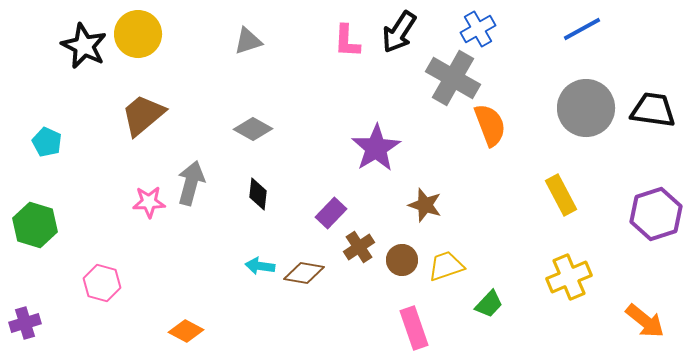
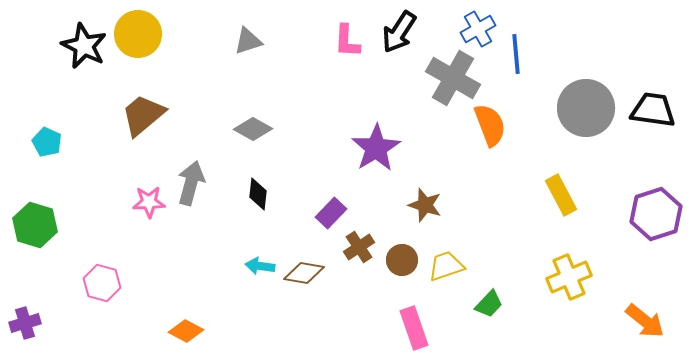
blue line: moved 66 px left, 25 px down; rotated 66 degrees counterclockwise
